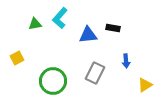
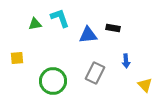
cyan L-shape: rotated 120 degrees clockwise
yellow square: rotated 24 degrees clockwise
yellow triangle: rotated 42 degrees counterclockwise
